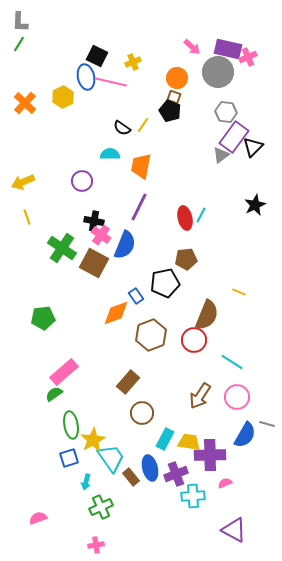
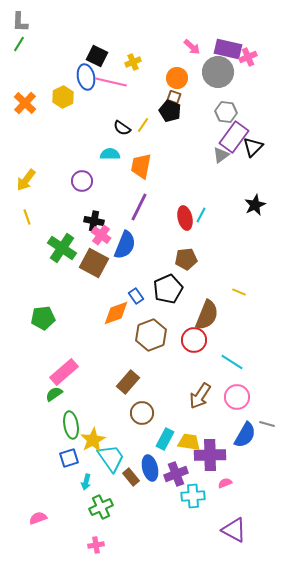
yellow arrow at (23, 182): moved 3 px right, 2 px up; rotated 30 degrees counterclockwise
black pentagon at (165, 283): moved 3 px right, 6 px down; rotated 12 degrees counterclockwise
